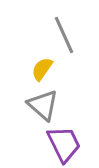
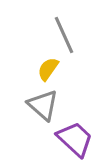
yellow semicircle: moved 6 px right
purple trapezoid: moved 11 px right, 5 px up; rotated 21 degrees counterclockwise
